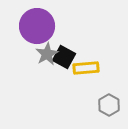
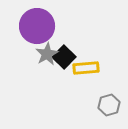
black square: rotated 15 degrees clockwise
gray hexagon: rotated 15 degrees clockwise
